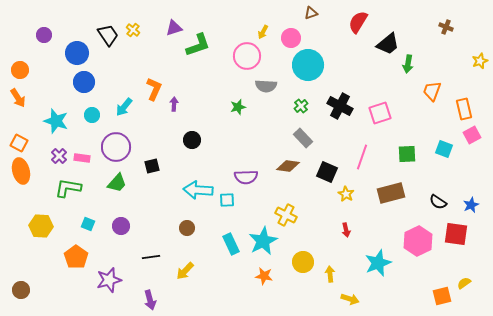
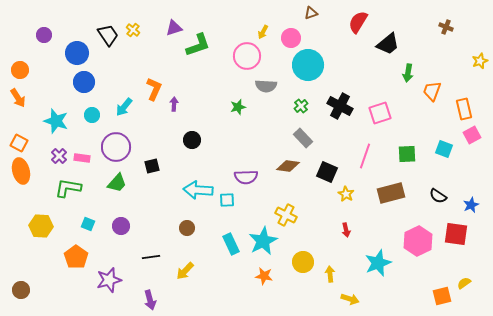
green arrow at (408, 64): moved 9 px down
pink line at (362, 157): moved 3 px right, 1 px up
black semicircle at (438, 202): moved 6 px up
